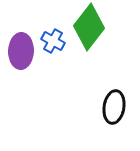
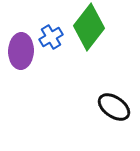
blue cross: moved 2 px left, 4 px up; rotated 30 degrees clockwise
black ellipse: rotated 64 degrees counterclockwise
